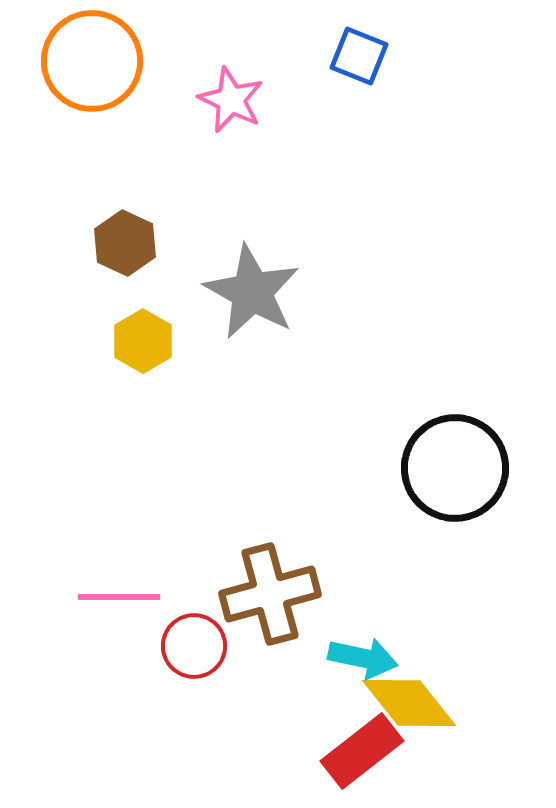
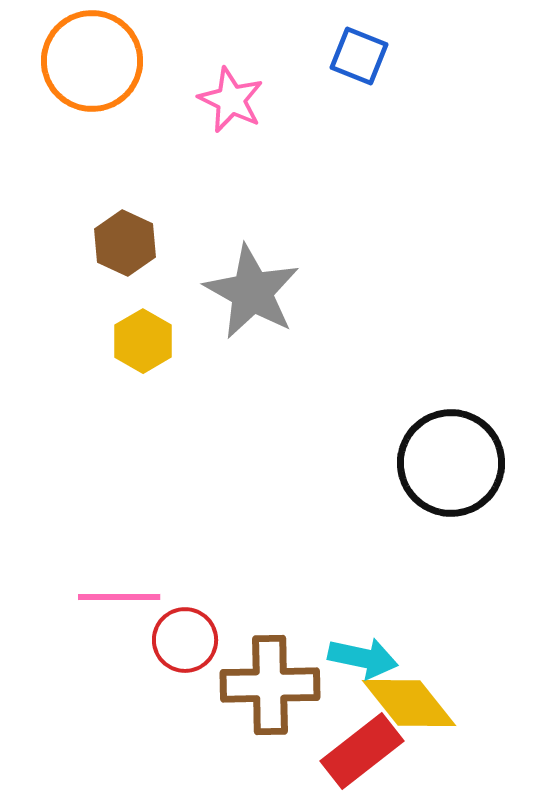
black circle: moved 4 px left, 5 px up
brown cross: moved 91 px down; rotated 14 degrees clockwise
red circle: moved 9 px left, 6 px up
